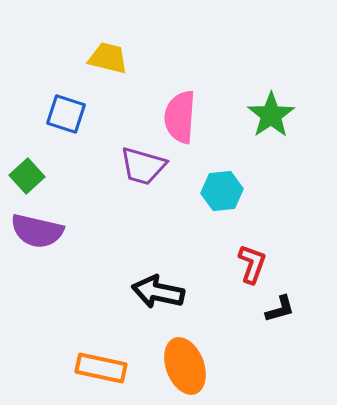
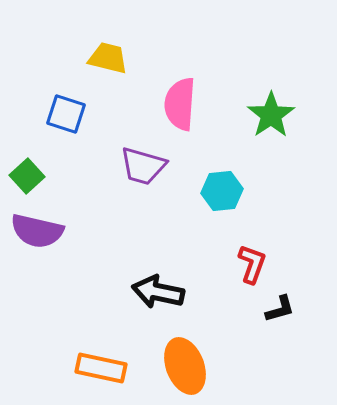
pink semicircle: moved 13 px up
